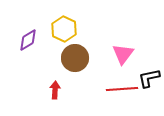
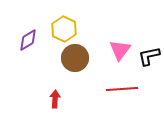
pink triangle: moved 3 px left, 4 px up
black L-shape: moved 22 px up
red arrow: moved 9 px down
